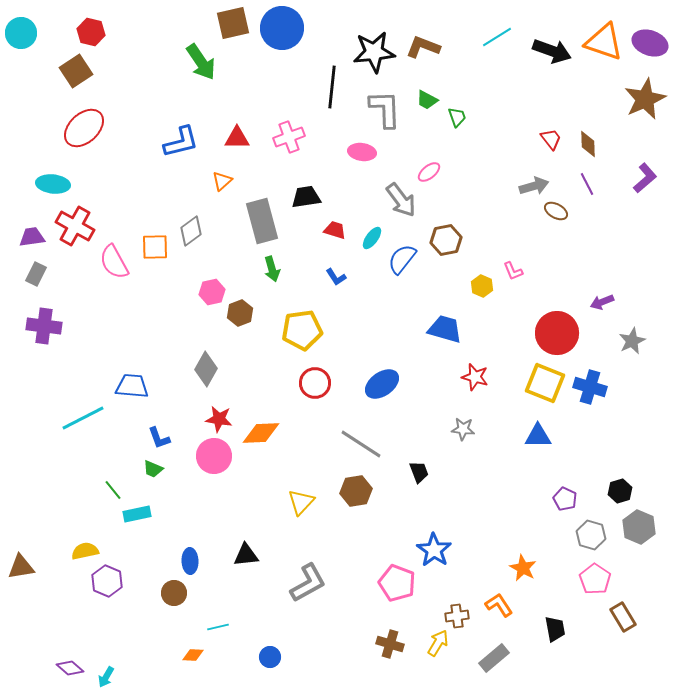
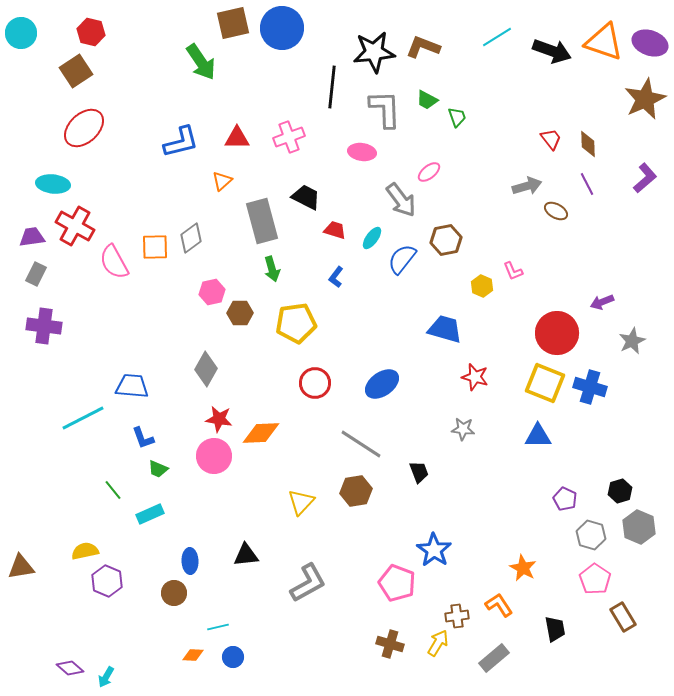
gray arrow at (534, 186): moved 7 px left
black trapezoid at (306, 197): rotated 36 degrees clockwise
gray diamond at (191, 231): moved 7 px down
blue L-shape at (336, 277): rotated 70 degrees clockwise
brown hexagon at (240, 313): rotated 20 degrees clockwise
yellow pentagon at (302, 330): moved 6 px left, 7 px up
blue L-shape at (159, 438): moved 16 px left
green trapezoid at (153, 469): moved 5 px right
cyan rectangle at (137, 514): moved 13 px right; rotated 12 degrees counterclockwise
blue circle at (270, 657): moved 37 px left
